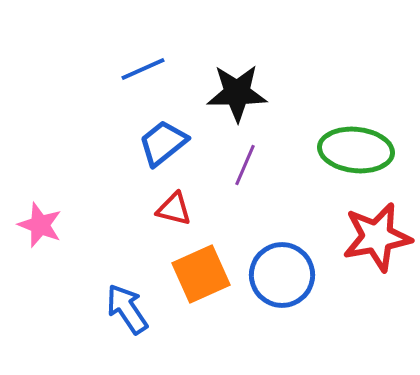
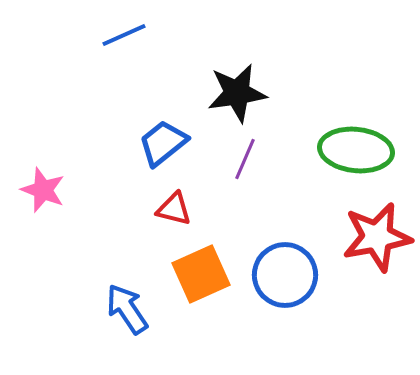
blue line: moved 19 px left, 34 px up
black star: rotated 8 degrees counterclockwise
purple line: moved 6 px up
pink star: moved 3 px right, 35 px up
blue circle: moved 3 px right
